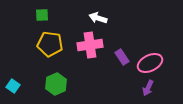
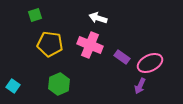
green square: moved 7 px left; rotated 16 degrees counterclockwise
pink cross: rotated 30 degrees clockwise
purple rectangle: rotated 21 degrees counterclockwise
green hexagon: moved 3 px right
purple arrow: moved 8 px left, 2 px up
